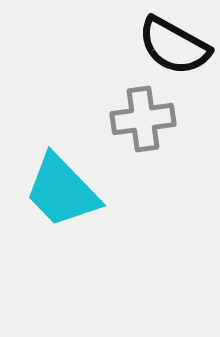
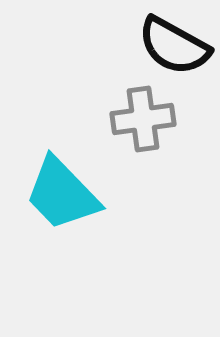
cyan trapezoid: moved 3 px down
